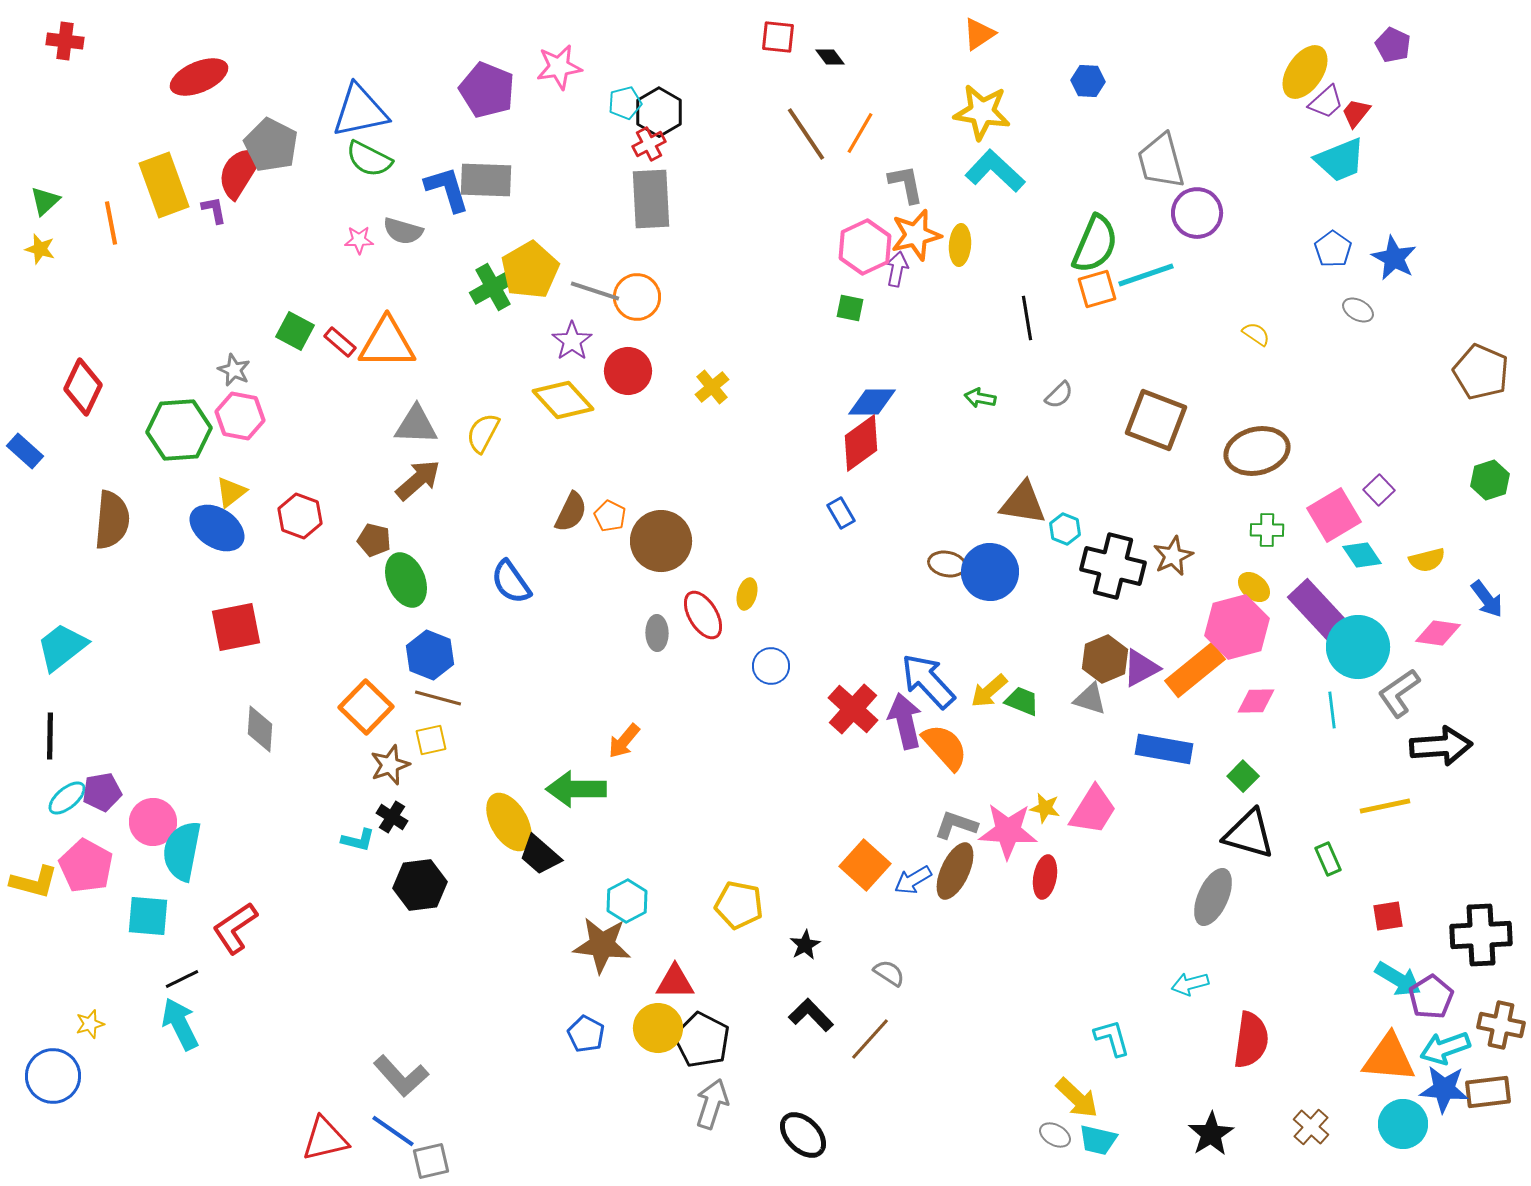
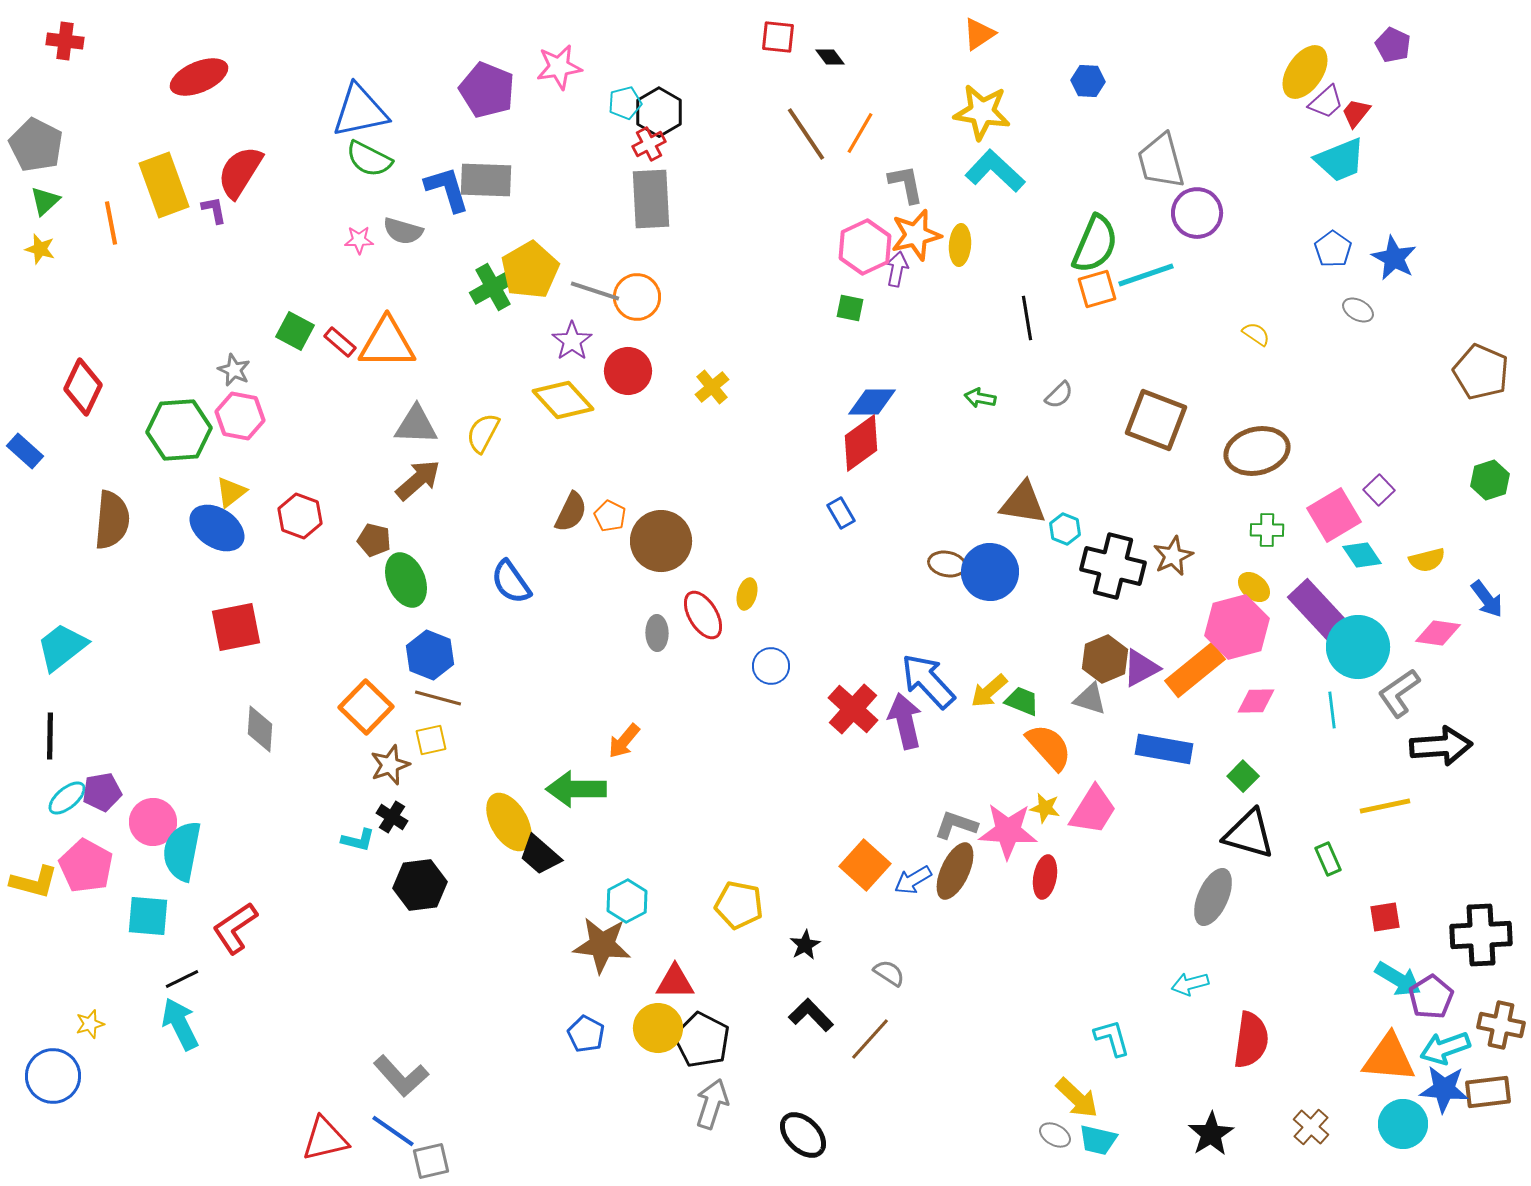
gray pentagon at (271, 145): moved 235 px left
orange semicircle at (945, 747): moved 104 px right
red square at (1388, 916): moved 3 px left, 1 px down
